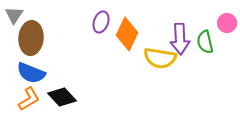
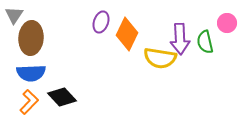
blue semicircle: rotated 24 degrees counterclockwise
orange L-shape: moved 3 px down; rotated 15 degrees counterclockwise
